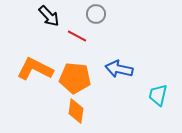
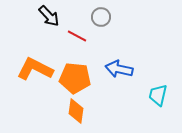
gray circle: moved 5 px right, 3 px down
